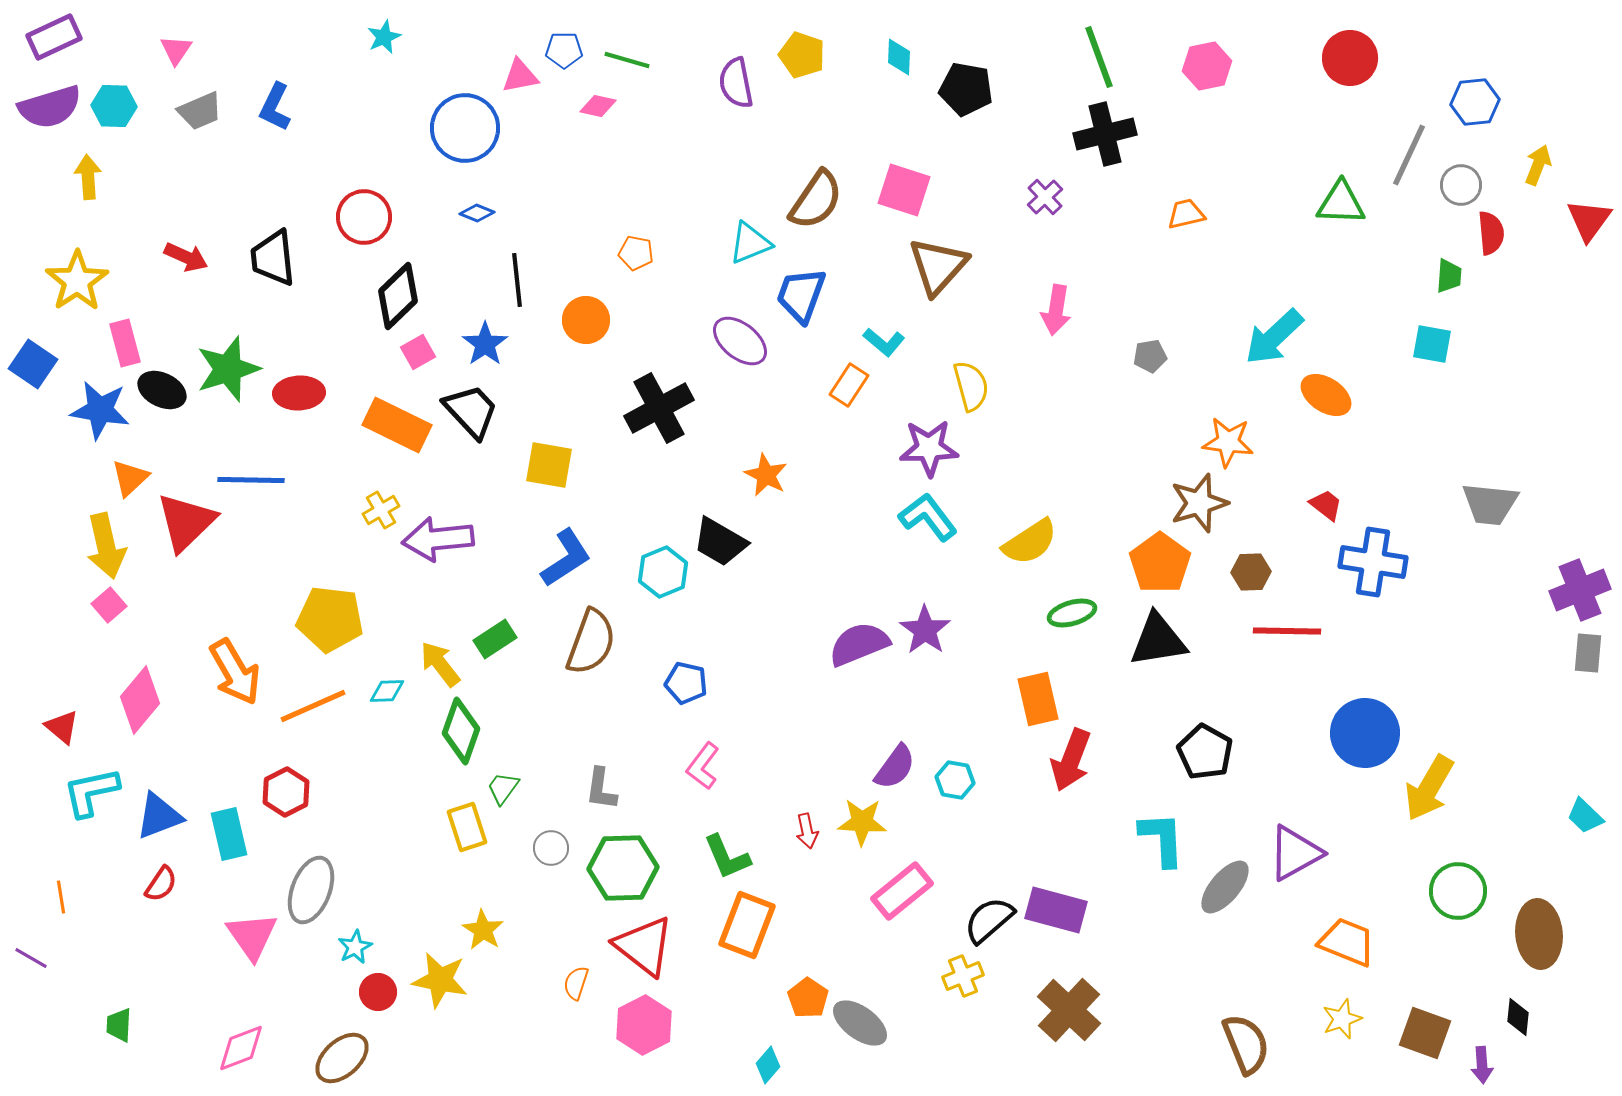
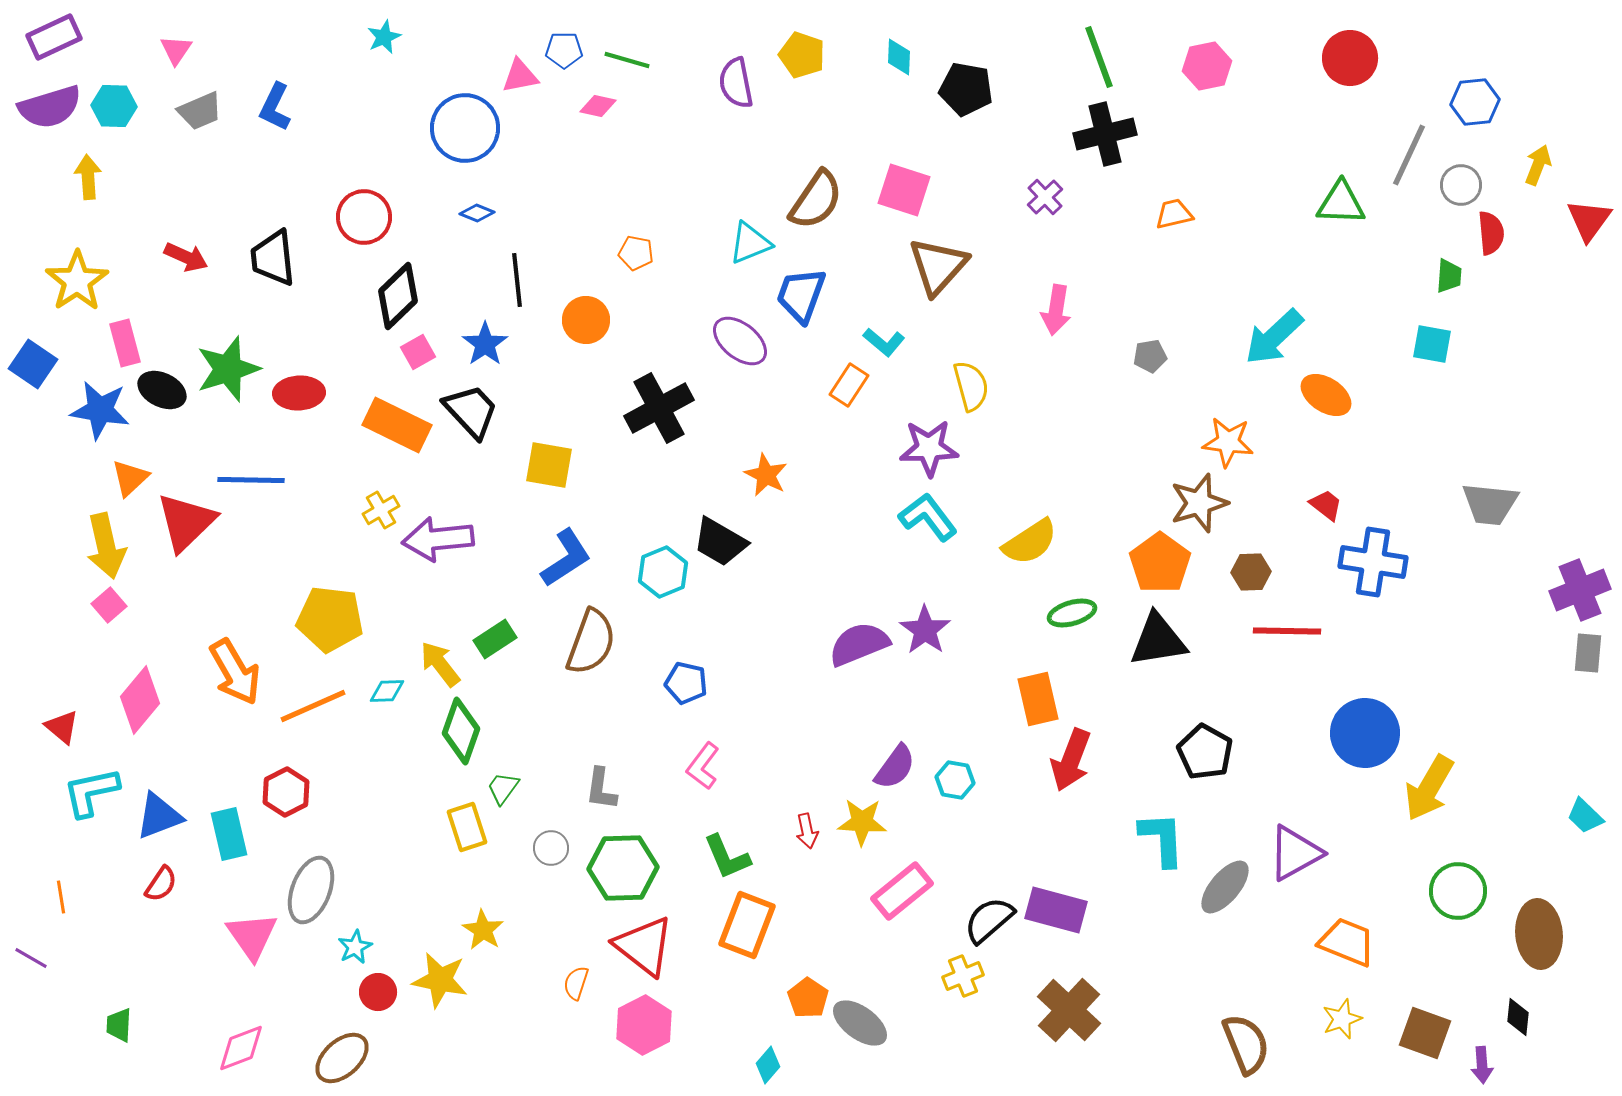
orange trapezoid at (1186, 214): moved 12 px left
